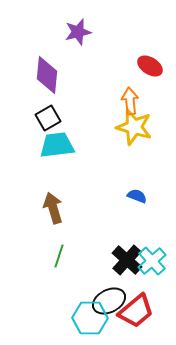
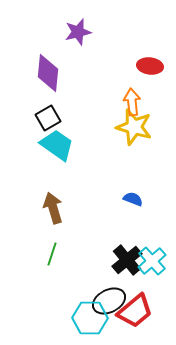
red ellipse: rotated 25 degrees counterclockwise
purple diamond: moved 1 px right, 2 px up
orange arrow: moved 2 px right, 1 px down
cyan trapezoid: rotated 42 degrees clockwise
blue semicircle: moved 4 px left, 3 px down
green line: moved 7 px left, 2 px up
black cross: rotated 8 degrees clockwise
red trapezoid: moved 1 px left
